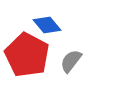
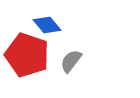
red pentagon: rotated 9 degrees counterclockwise
